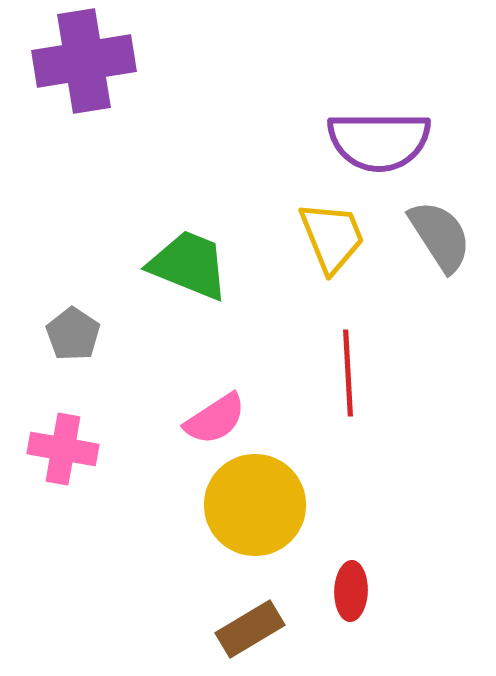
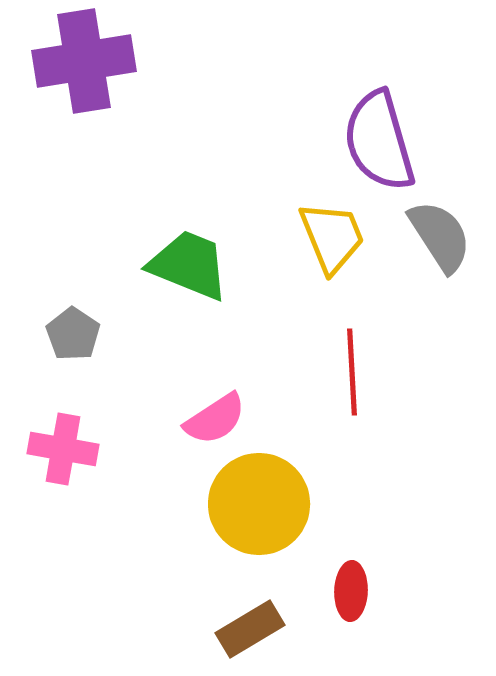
purple semicircle: rotated 74 degrees clockwise
red line: moved 4 px right, 1 px up
yellow circle: moved 4 px right, 1 px up
